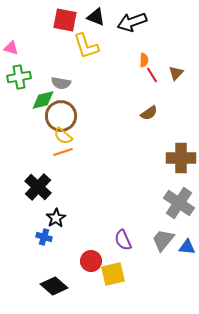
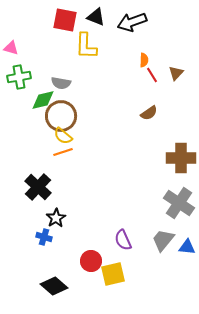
yellow L-shape: rotated 20 degrees clockwise
